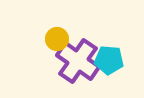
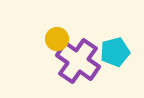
cyan pentagon: moved 6 px right, 8 px up; rotated 20 degrees counterclockwise
